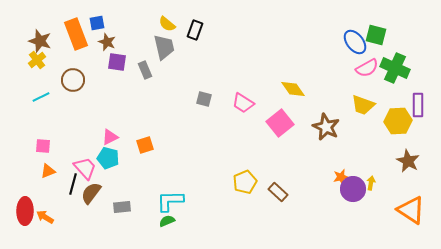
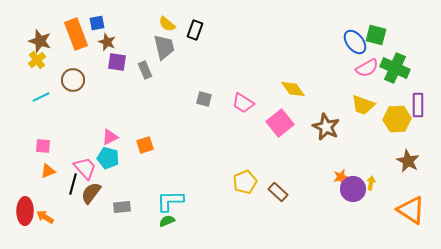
yellow hexagon at (398, 121): moved 1 px left, 2 px up
